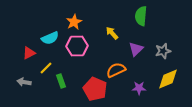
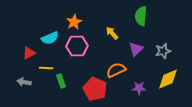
yellow line: rotated 48 degrees clockwise
